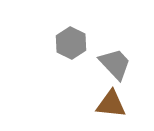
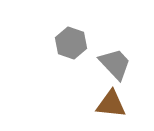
gray hexagon: rotated 8 degrees counterclockwise
